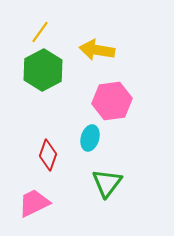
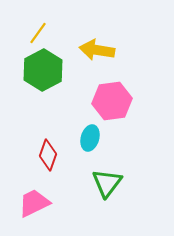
yellow line: moved 2 px left, 1 px down
